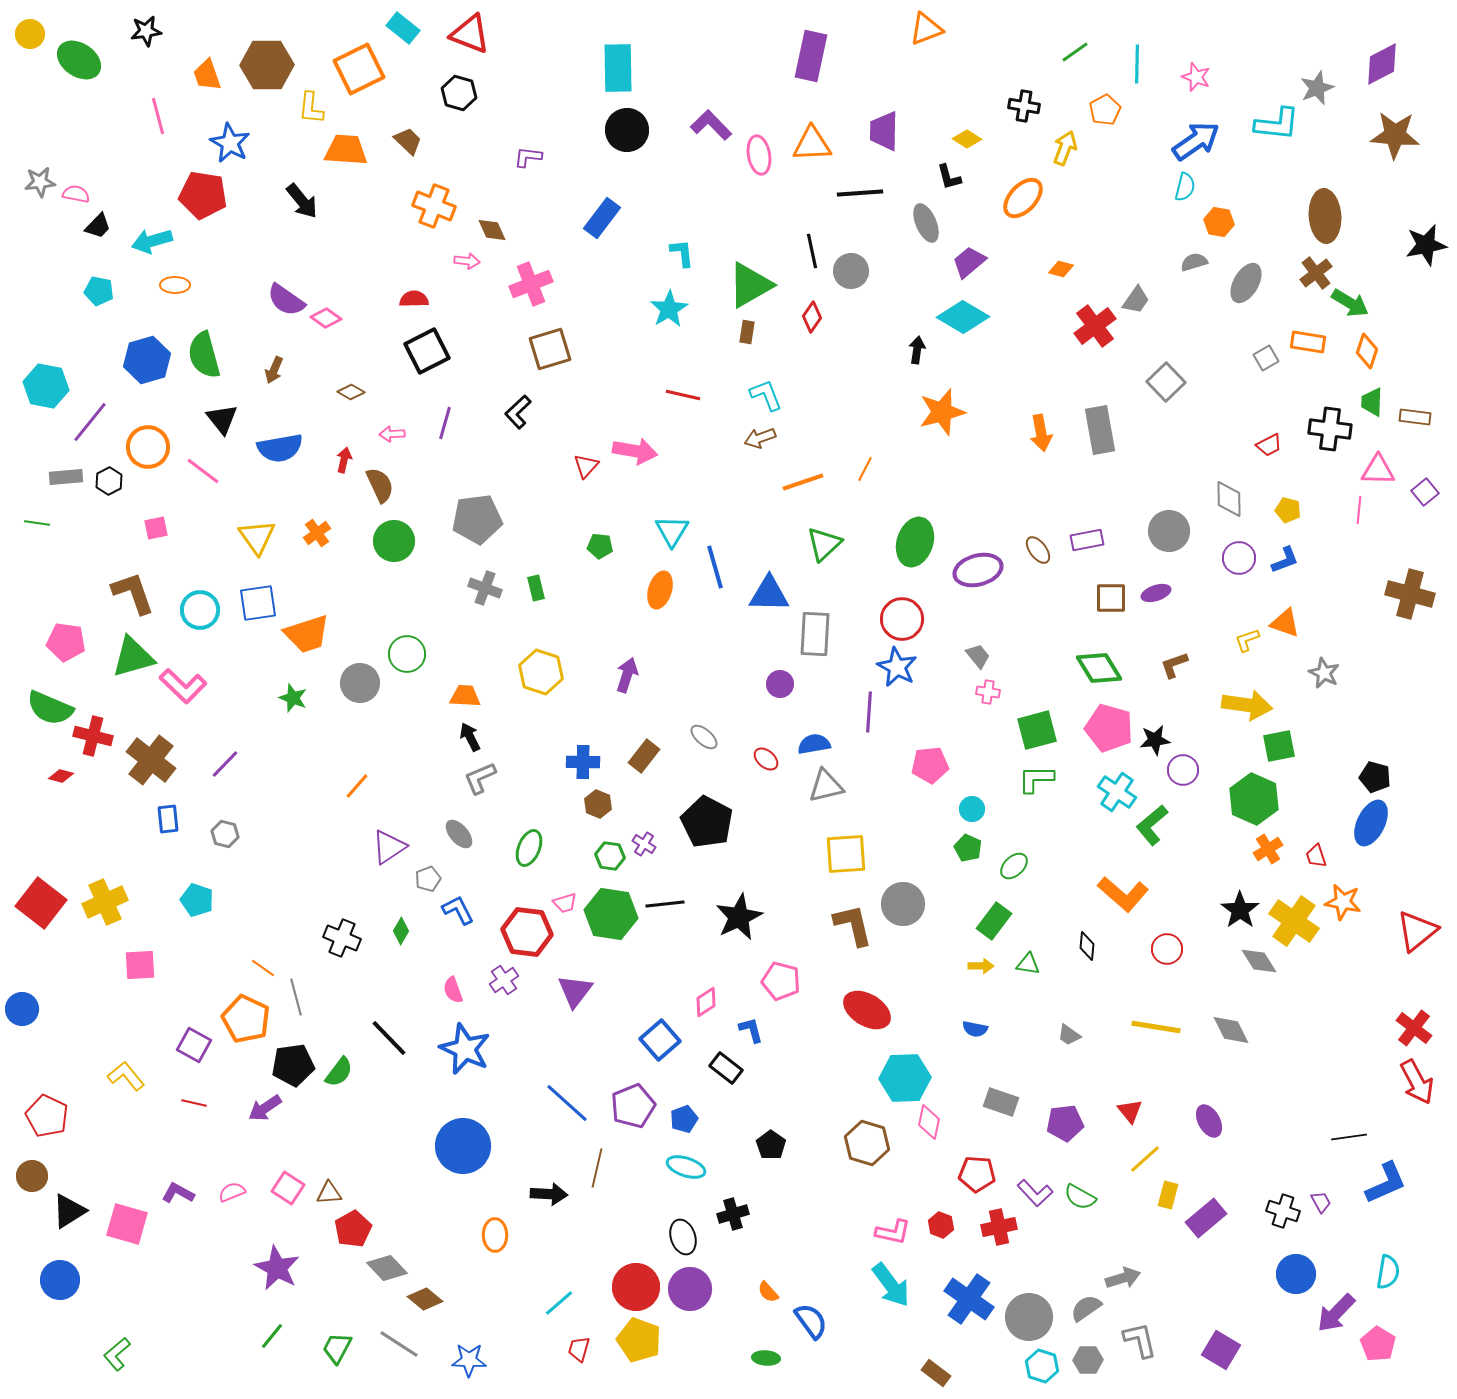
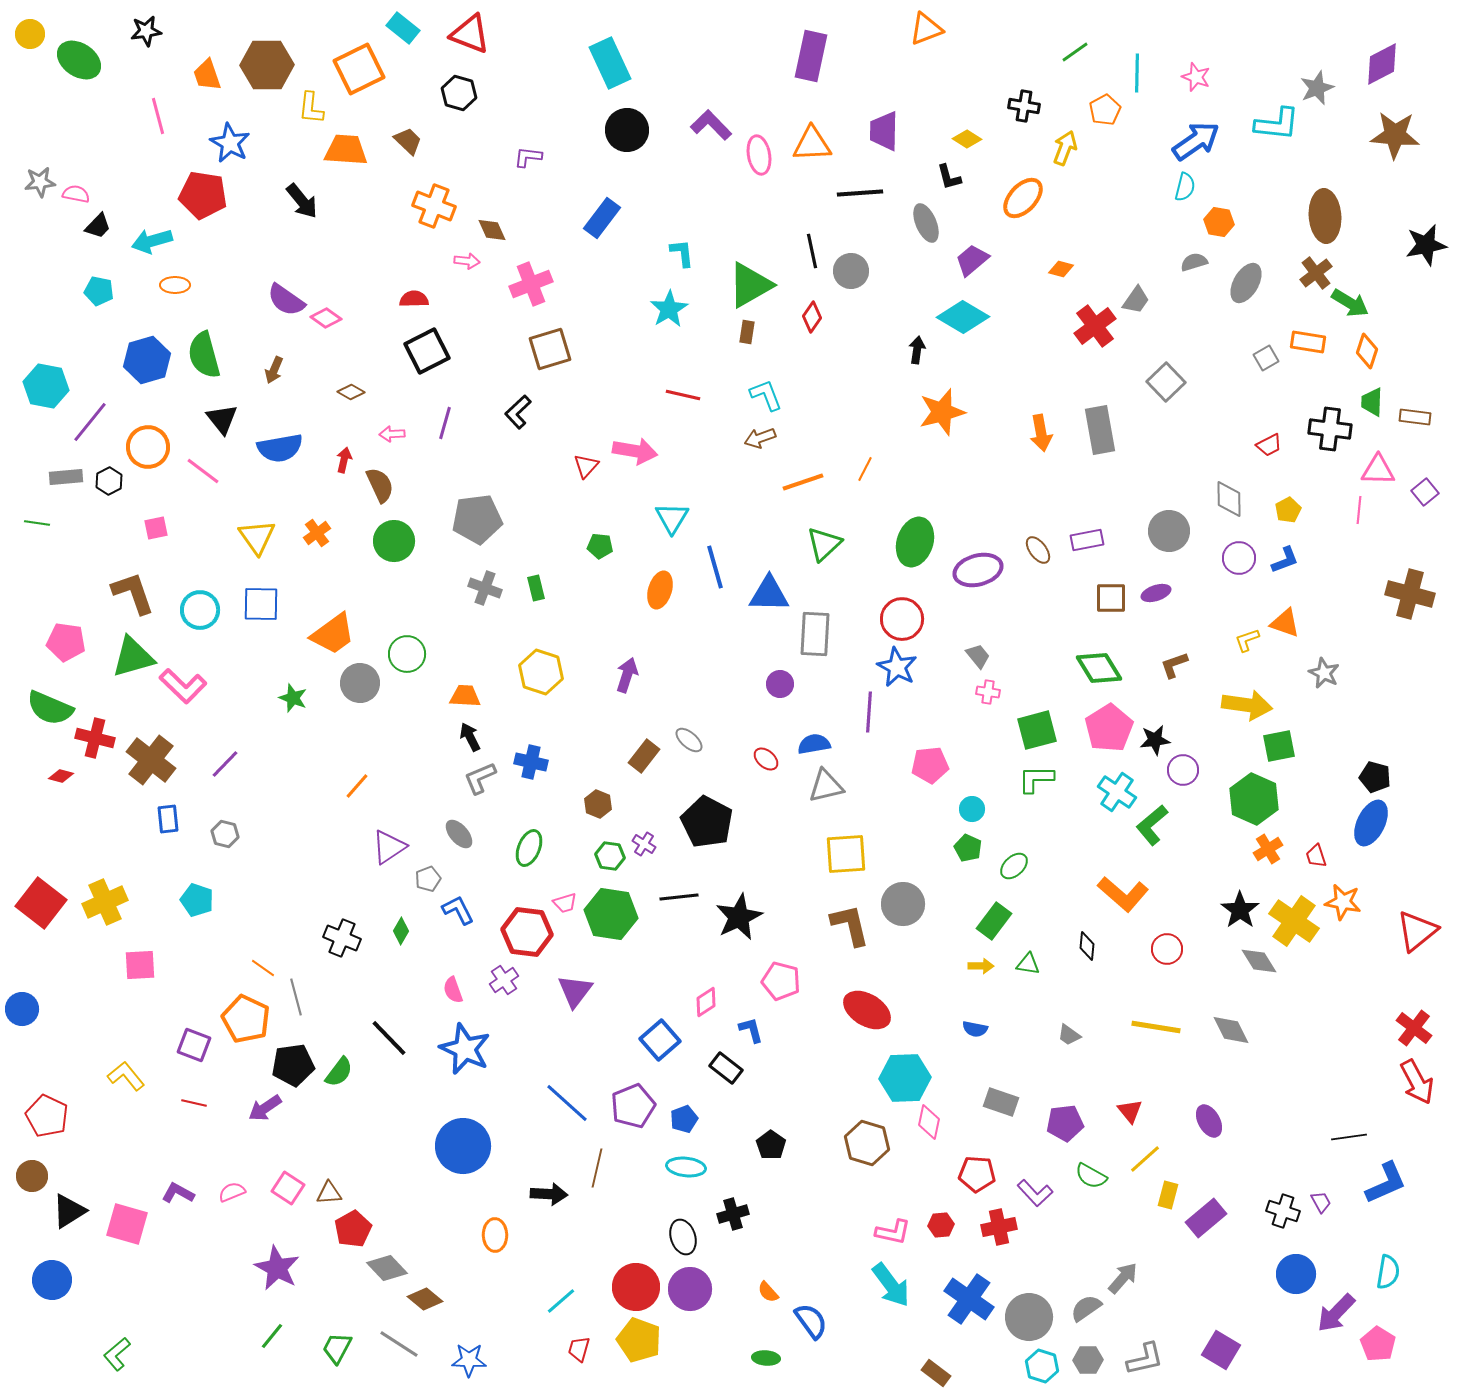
cyan line at (1137, 64): moved 9 px down
cyan rectangle at (618, 68): moved 8 px left, 5 px up; rotated 24 degrees counterclockwise
purple trapezoid at (969, 262): moved 3 px right, 2 px up
yellow pentagon at (1288, 510): rotated 30 degrees clockwise
cyan triangle at (672, 531): moved 13 px up
blue square at (258, 603): moved 3 px right, 1 px down; rotated 9 degrees clockwise
orange trapezoid at (307, 634): moved 26 px right; rotated 18 degrees counterclockwise
pink pentagon at (1109, 728): rotated 24 degrees clockwise
red cross at (93, 736): moved 2 px right, 2 px down
gray ellipse at (704, 737): moved 15 px left, 3 px down
blue cross at (583, 762): moved 52 px left; rotated 12 degrees clockwise
black line at (665, 904): moved 14 px right, 7 px up
brown L-shape at (853, 925): moved 3 px left
purple square at (194, 1045): rotated 8 degrees counterclockwise
cyan ellipse at (686, 1167): rotated 12 degrees counterclockwise
green semicircle at (1080, 1197): moved 11 px right, 21 px up
red hexagon at (941, 1225): rotated 25 degrees counterclockwise
gray arrow at (1123, 1278): rotated 32 degrees counterclockwise
blue circle at (60, 1280): moved 8 px left
cyan line at (559, 1303): moved 2 px right, 2 px up
gray L-shape at (1140, 1340): moved 5 px right, 19 px down; rotated 90 degrees clockwise
